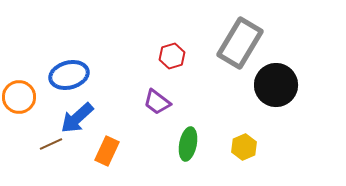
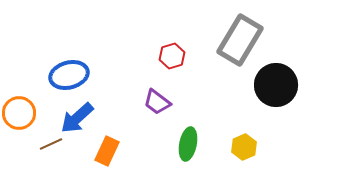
gray rectangle: moved 3 px up
orange circle: moved 16 px down
